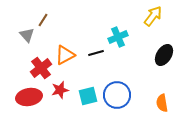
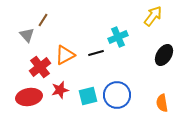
red cross: moved 1 px left, 1 px up
